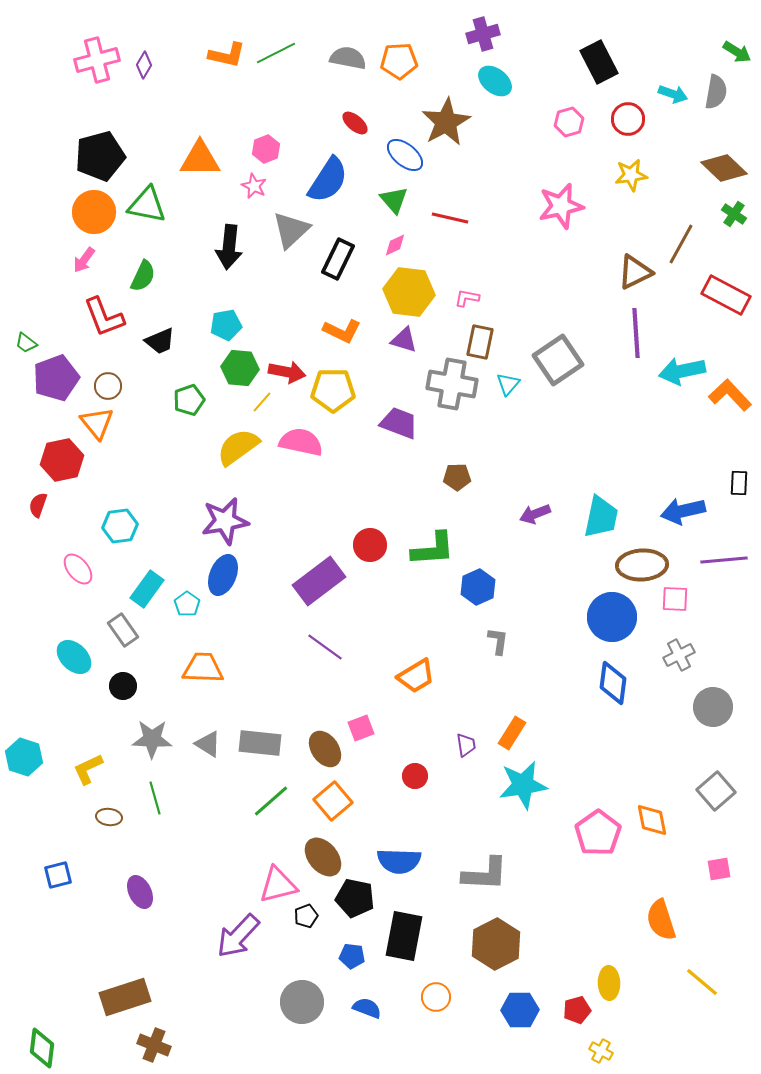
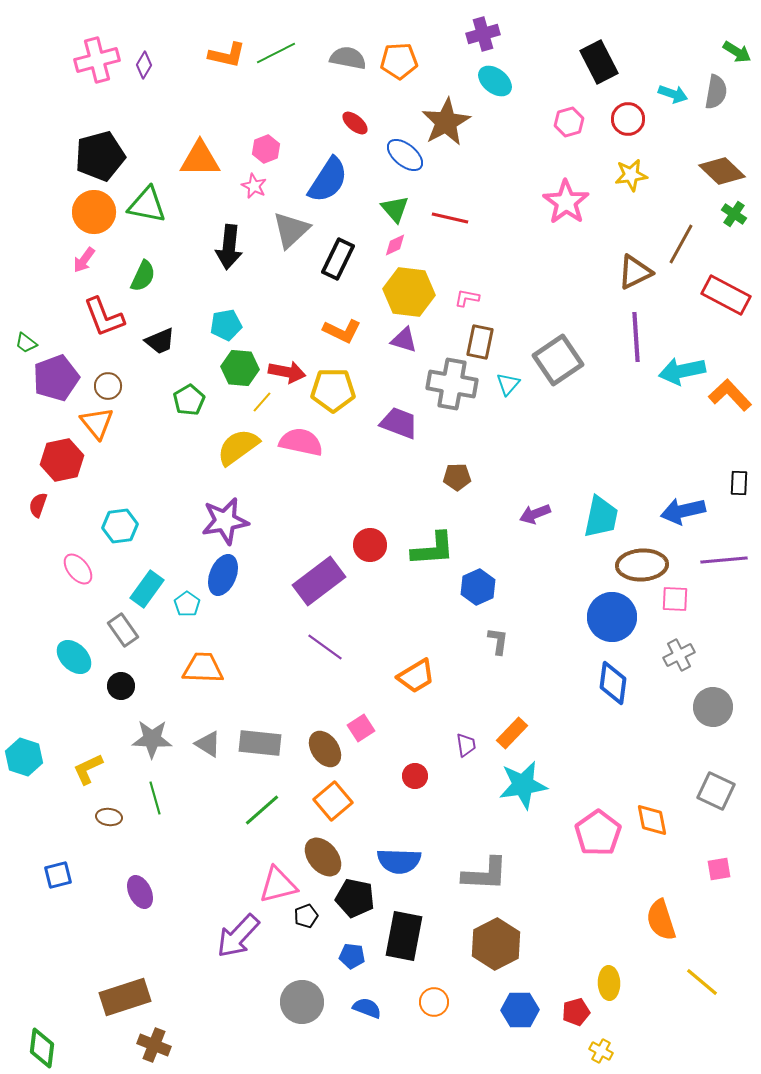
brown diamond at (724, 168): moved 2 px left, 3 px down
green triangle at (394, 200): moved 1 px right, 9 px down
pink star at (561, 206): moved 5 px right, 4 px up; rotated 24 degrees counterclockwise
purple line at (636, 333): moved 4 px down
green pentagon at (189, 400): rotated 12 degrees counterclockwise
black circle at (123, 686): moved 2 px left
pink square at (361, 728): rotated 12 degrees counterclockwise
orange rectangle at (512, 733): rotated 12 degrees clockwise
gray square at (716, 791): rotated 24 degrees counterclockwise
green line at (271, 801): moved 9 px left, 9 px down
orange circle at (436, 997): moved 2 px left, 5 px down
red pentagon at (577, 1010): moved 1 px left, 2 px down
